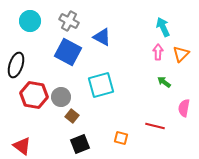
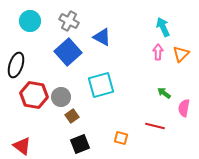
blue square: rotated 20 degrees clockwise
green arrow: moved 11 px down
brown square: rotated 16 degrees clockwise
